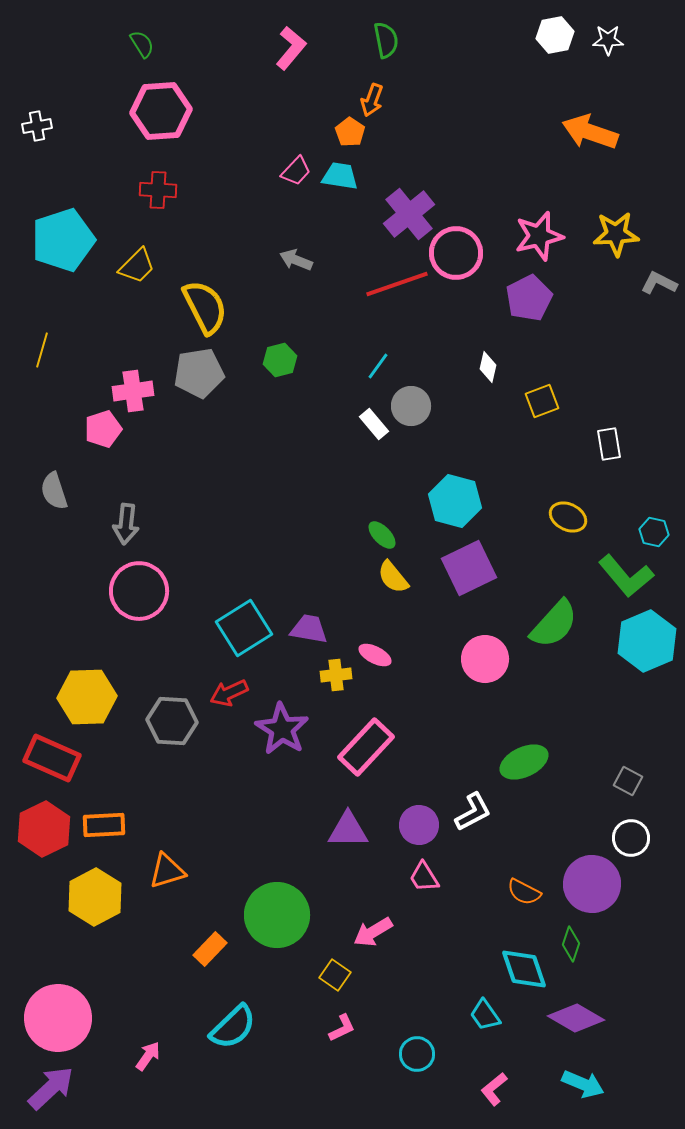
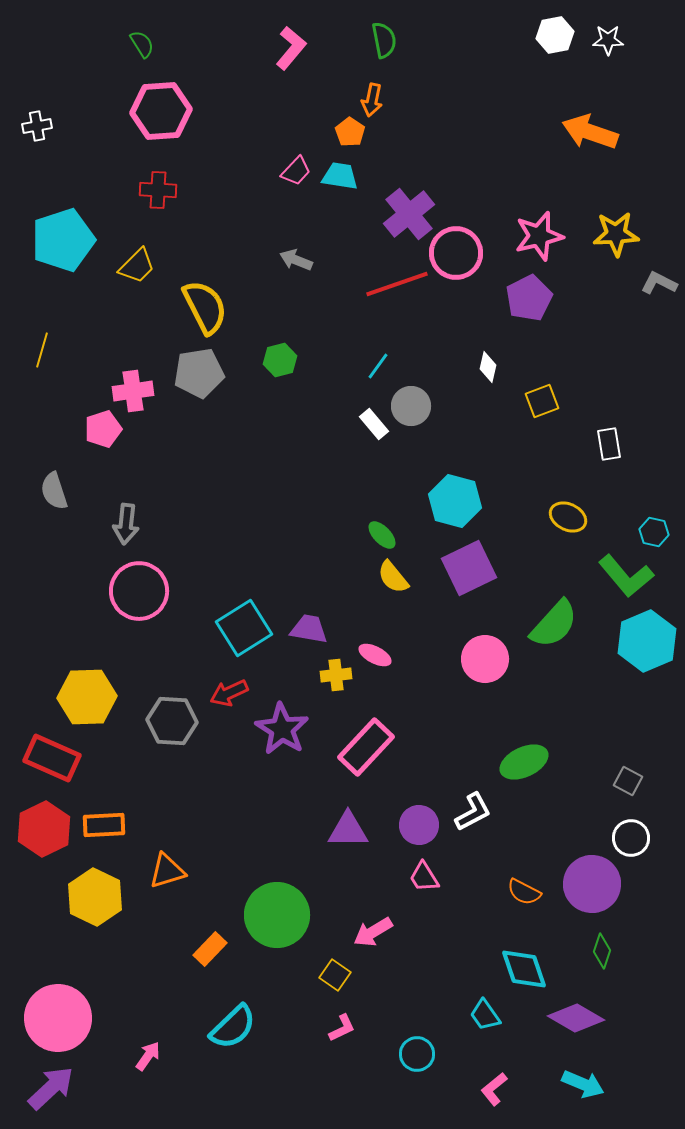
green semicircle at (386, 40): moved 2 px left
orange arrow at (372, 100): rotated 8 degrees counterclockwise
yellow hexagon at (95, 897): rotated 6 degrees counterclockwise
green diamond at (571, 944): moved 31 px right, 7 px down
